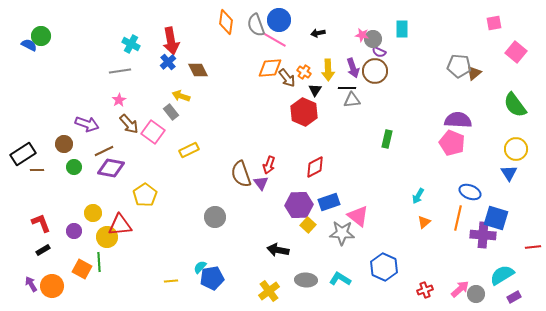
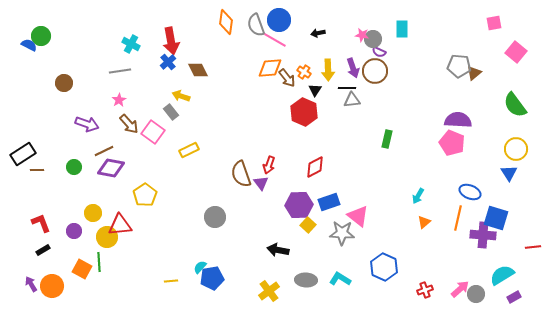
brown circle at (64, 144): moved 61 px up
